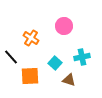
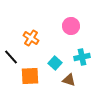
pink circle: moved 7 px right
